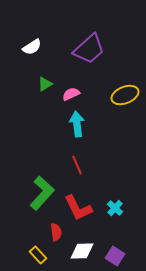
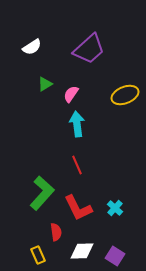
pink semicircle: rotated 30 degrees counterclockwise
yellow rectangle: rotated 18 degrees clockwise
